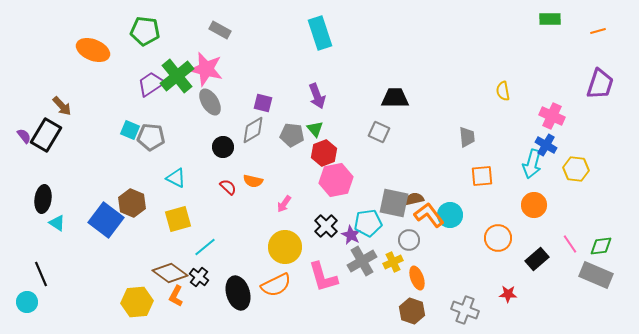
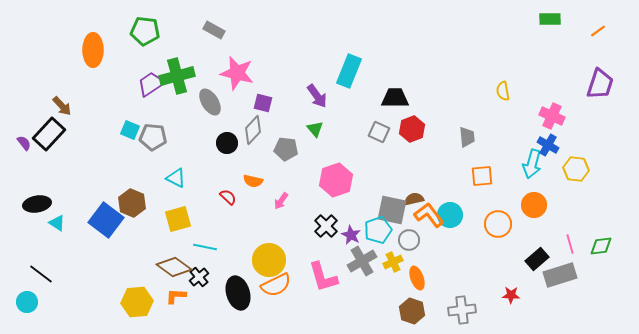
gray rectangle at (220, 30): moved 6 px left
orange line at (598, 31): rotated 21 degrees counterclockwise
cyan rectangle at (320, 33): moved 29 px right, 38 px down; rotated 40 degrees clockwise
orange ellipse at (93, 50): rotated 68 degrees clockwise
pink star at (206, 69): moved 31 px right, 4 px down
green cross at (177, 76): rotated 24 degrees clockwise
purple arrow at (317, 96): rotated 15 degrees counterclockwise
gray diamond at (253, 130): rotated 16 degrees counterclockwise
black rectangle at (46, 135): moved 3 px right, 1 px up; rotated 12 degrees clockwise
gray pentagon at (292, 135): moved 6 px left, 14 px down
purple semicircle at (24, 136): moved 7 px down
gray pentagon at (151, 137): moved 2 px right
blue cross at (546, 145): moved 2 px right
black circle at (223, 147): moved 4 px right, 4 px up
red hexagon at (324, 153): moved 88 px right, 24 px up
pink hexagon at (336, 180): rotated 8 degrees counterclockwise
red semicircle at (228, 187): moved 10 px down
black ellipse at (43, 199): moved 6 px left, 5 px down; rotated 72 degrees clockwise
gray square at (394, 203): moved 2 px left, 7 px down
pink arrow at (284, 204): moved 3 px left, 3 px up
cyan pentagon at (368, 223): moved 10 px right, 7 px down; rotated 12 degrees counterclockwise
orange circle at (498, 238): moved 14 px up
pink line at (570, 244): rotated 18 degrees clockwise
cyan line at (205, 247): rotated 50 degrees clockwise
yellow circle at (285, 247): moved 16 px left, 13 px down
brown diamond at (170, 273): moved 4 px right, 6 px up
black line at (41, 274): rotated 30 degrees counterclockwise
gray rectangle at (596, 275): moved 36 px left; rotated 40 degrees counterclockwise
black cross at (199, 277): rotated 12 degrees clockwise
red star at (508, 294): moved 3 px right, 1 px down
orange L-shape at (176, 296): rotated 65 degrees clockwise
gray cross at (465, 310): moved 3 px left; rotated 28 degrees counterclockwise
